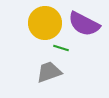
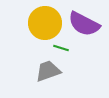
gray trapezoid: moved 1 px left, 1 px up
